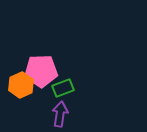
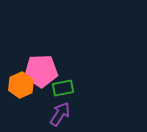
green rectangle: rotated 10 degrees clockwise
purple arrow: rotated 25 degrees clockwise
